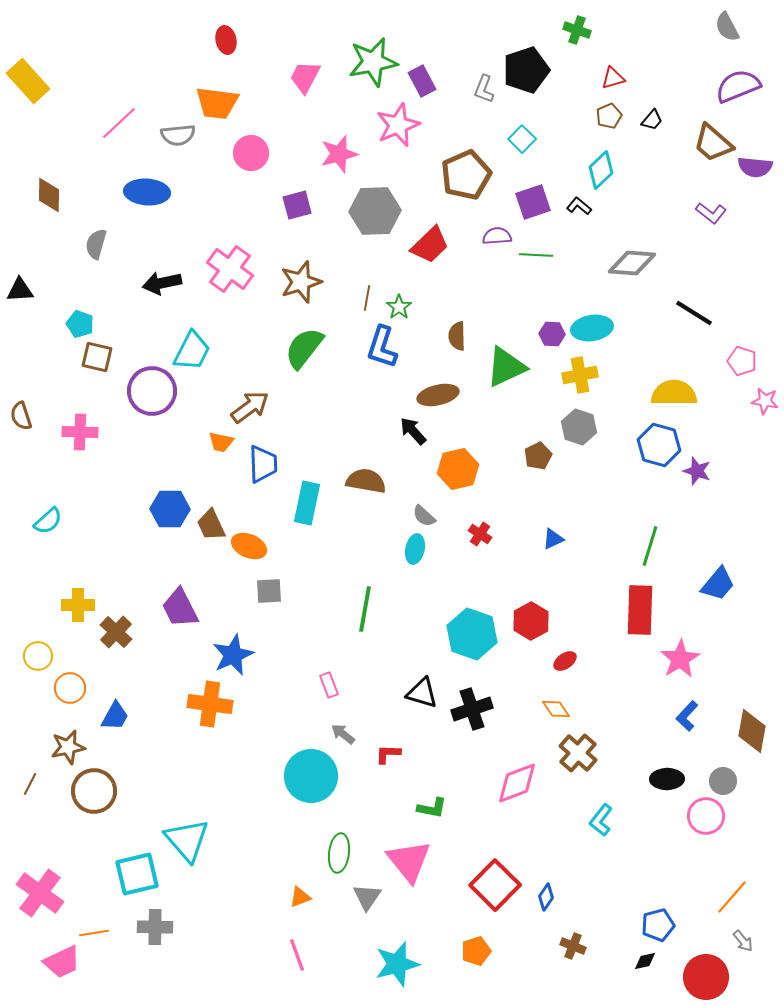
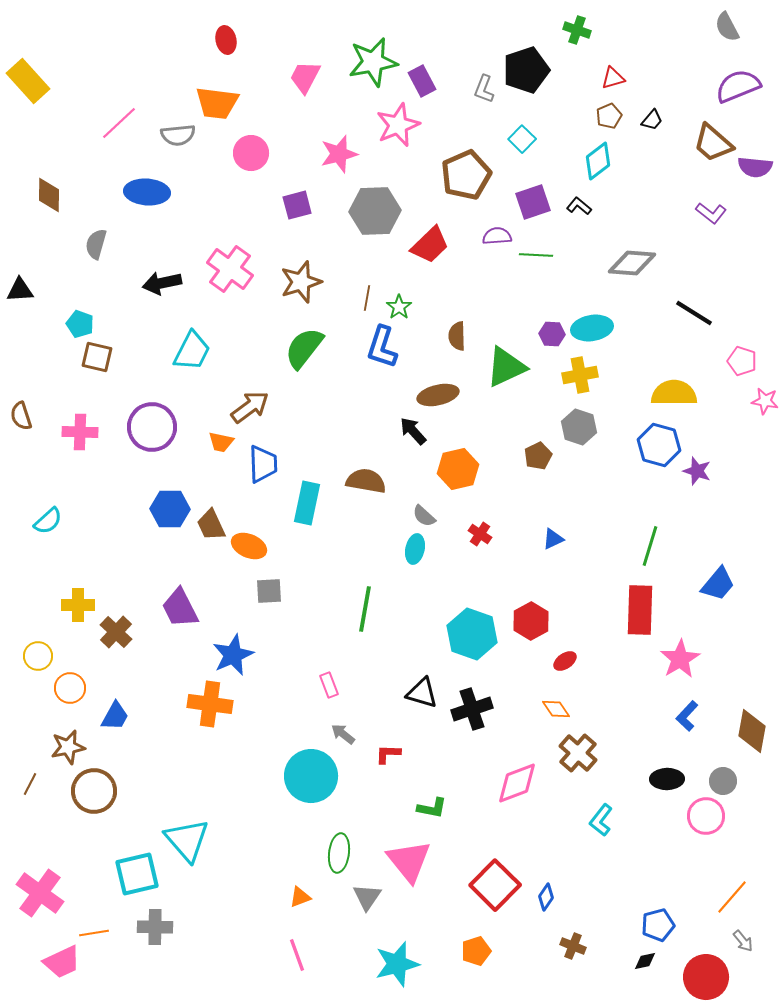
cyan diamond at (601, 170): moved 3 px left, 9 px up; rotated 6 degrees clockwise
purple circle at (152, 391): moved 36 px down
